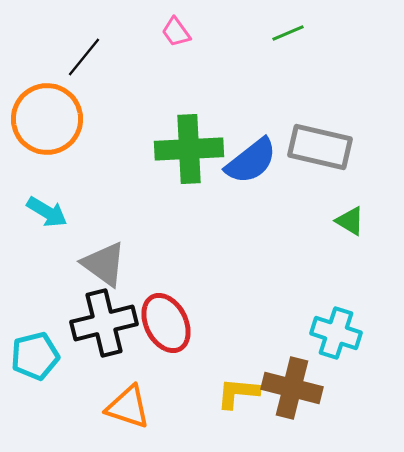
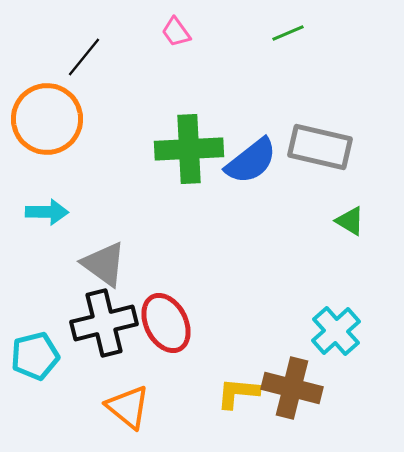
cyan arrow: rotated 30 degrees counterclockwise
cyan cross: moved 2 px up; rotated 30 degrees clockwise
orange triangle: rotated 21 degrees clockwise
